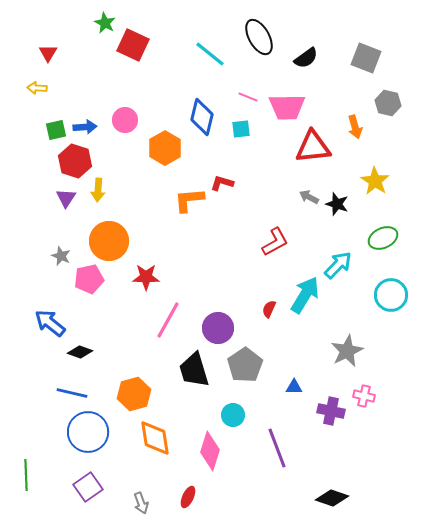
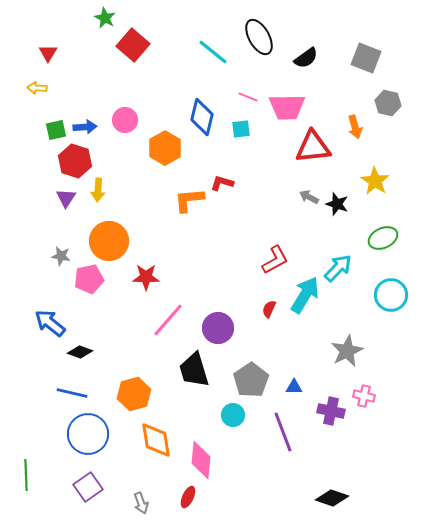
green star at (105, 23): moved 5 px up
red square at (133, 45): rotated 16 degrees clockwise
cyan line at (210, 54): moved 3 px right, 2 px up
red L-shape at (275, 242): moved 18 px down
gray star at (61, 256): rotated 12 degrees counterclockwise
cyan arrow at (338, 265): moved 3 px down
pink line at (168, 320): rotated 12 degrees clockwise
gray pentagon at (245, 365): moved 6 px right, 15 px down
blue circle at (88, 432): moved 2 px down
orange diamond at (155, 438): moved 1 px right, 2 px down
purple line at (277, 448): moved 6 px right, 16 px up
pink diamond at (210, 451): moved 9 px left, 9 px down; rotated 12 degrees counterclockwise
